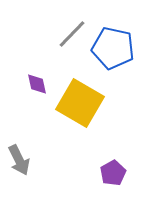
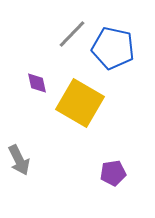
purple diamond: moved 1 px up
purple pentagon: rotated 20 degrees clockwise
